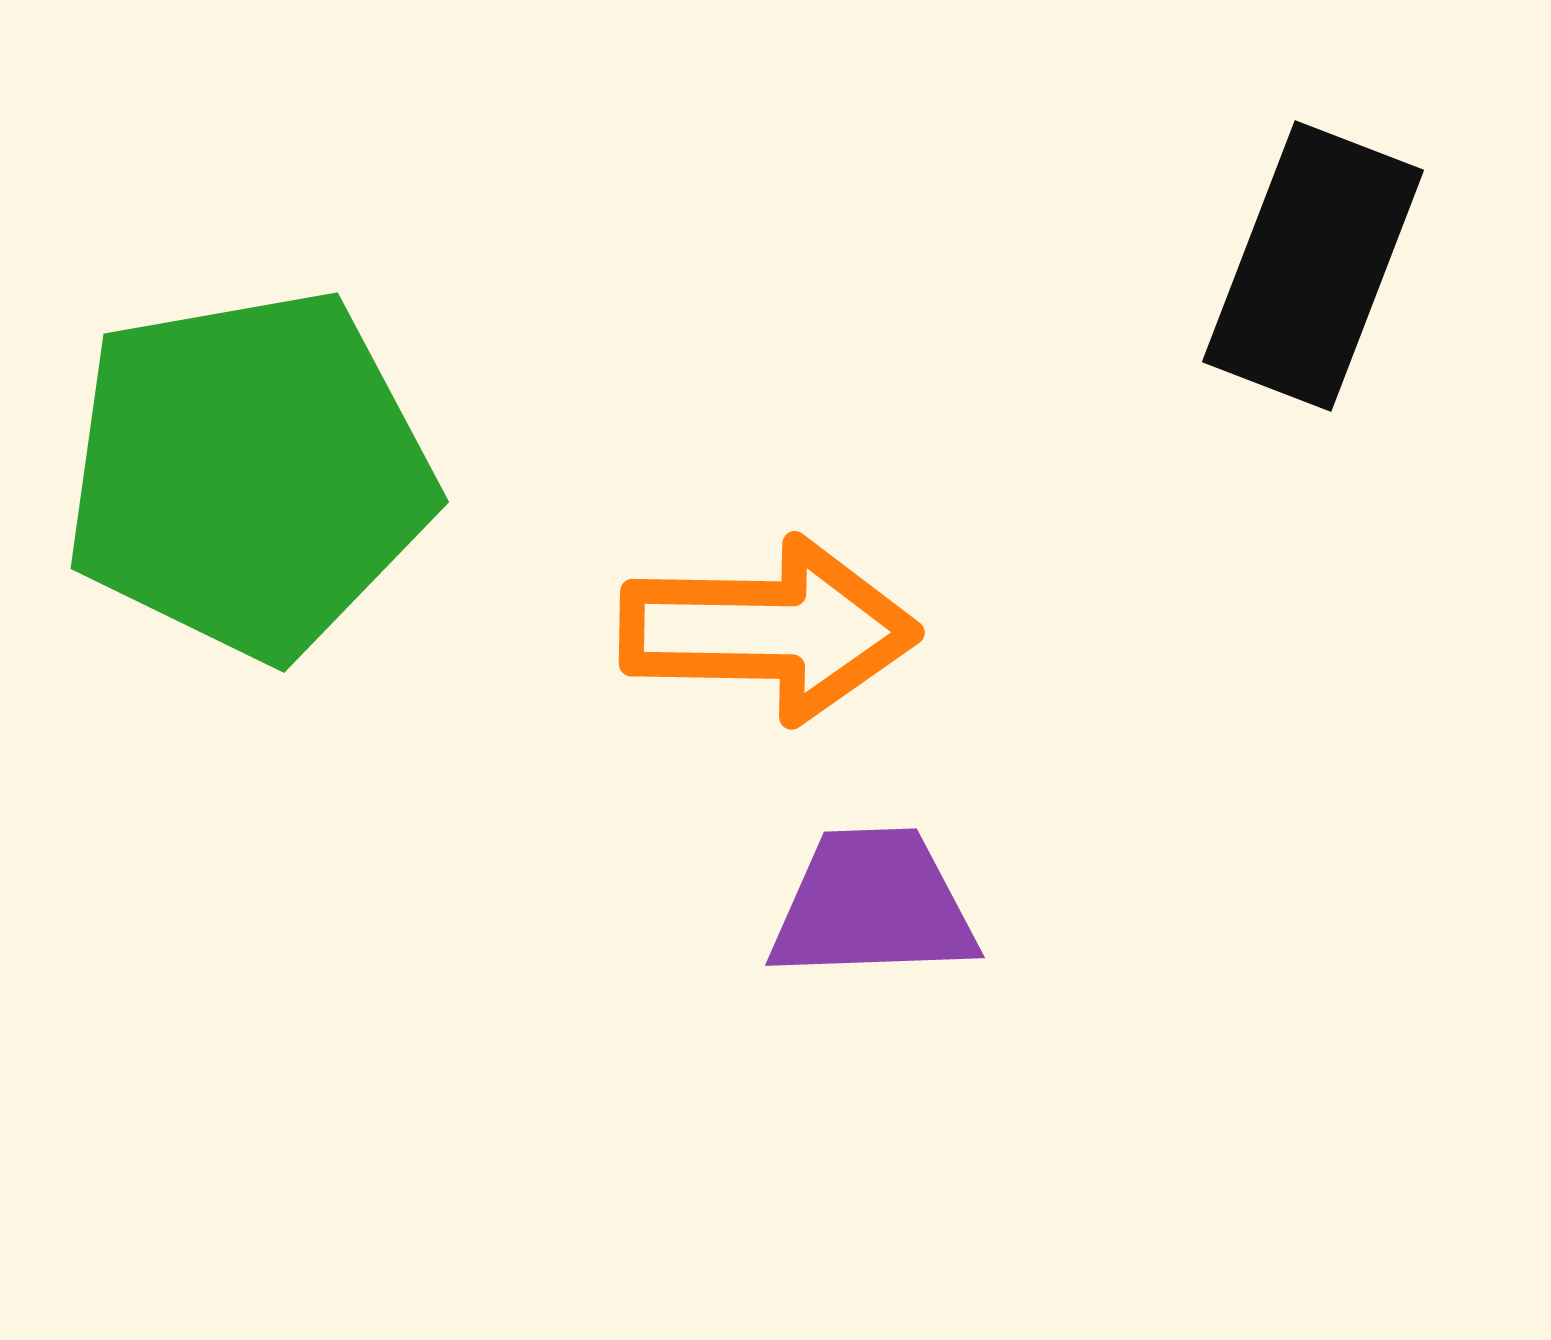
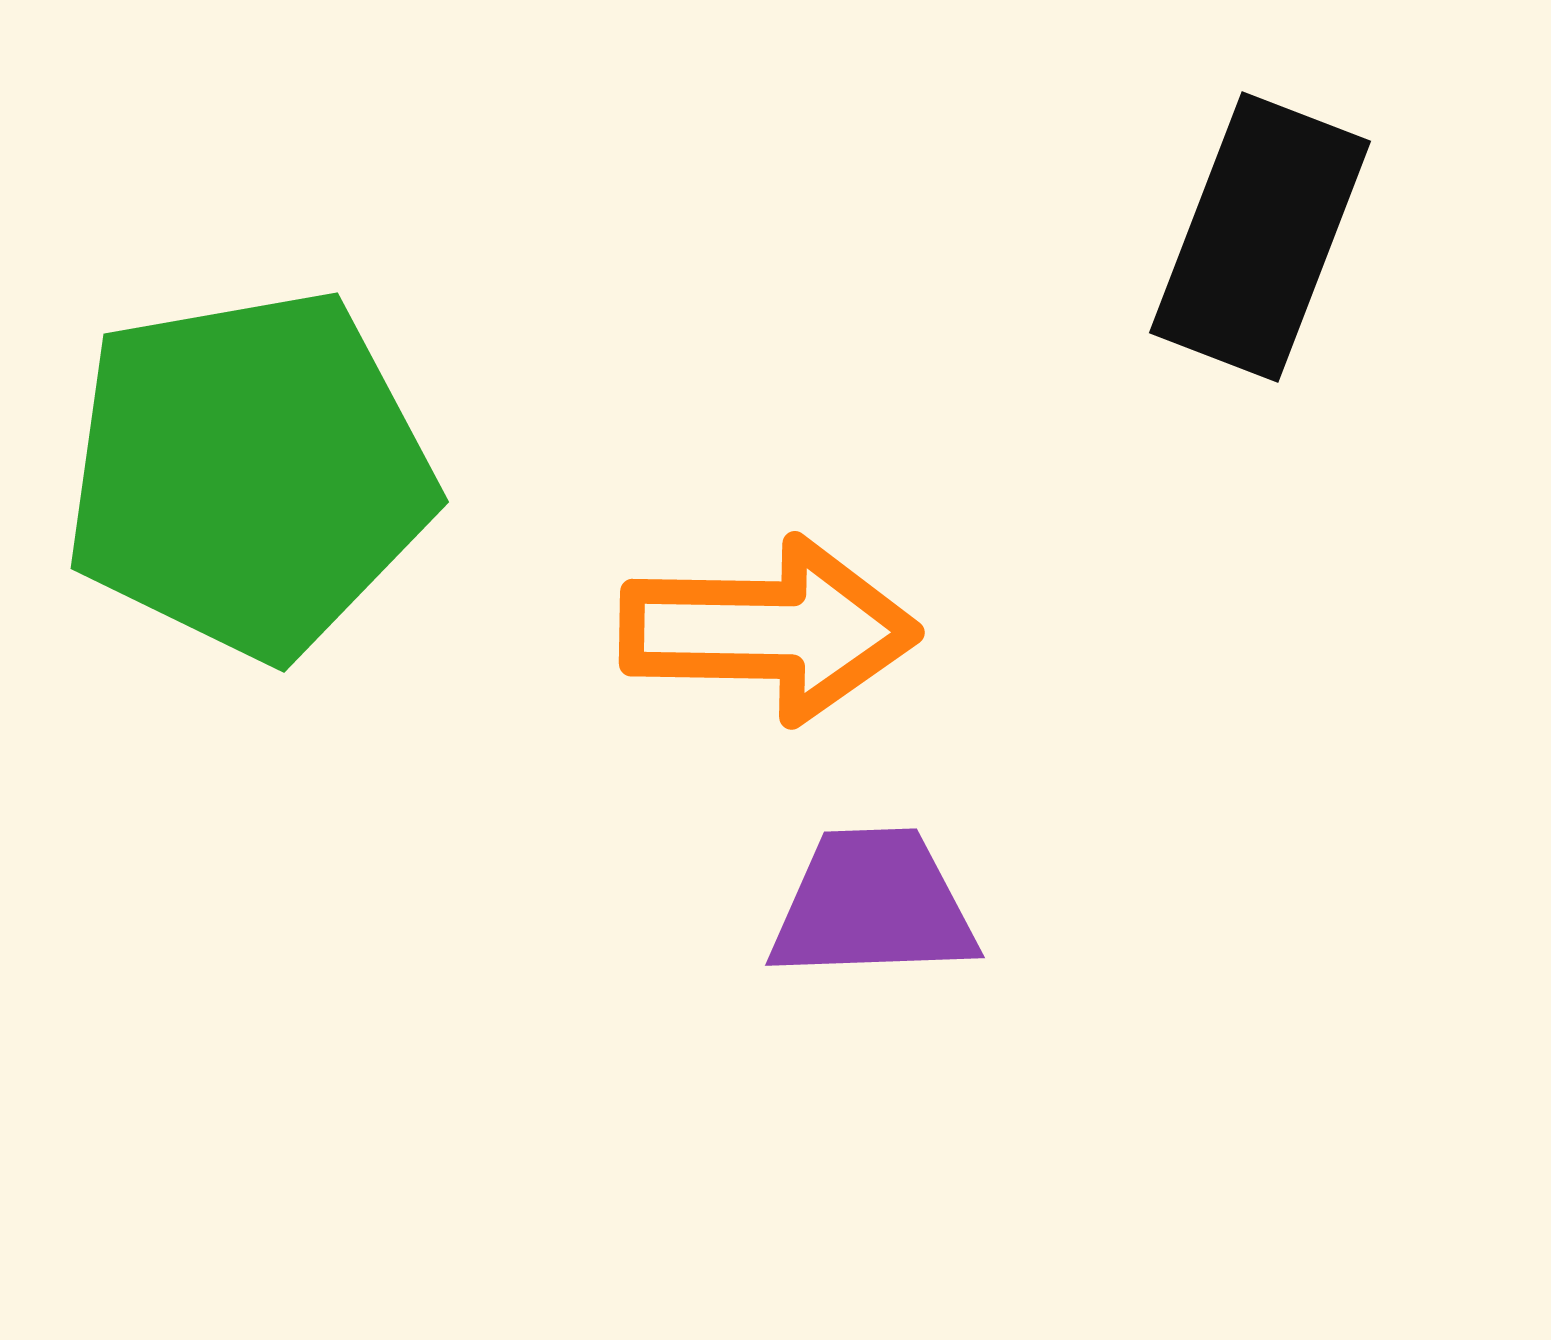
black rectangle: moved 53 px left, 29 px up
